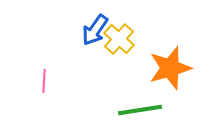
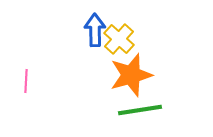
blue arrow: rotated 144 degrees clockwise
orange star: moved 39 px left, 7 px down
pink line: moved 18 px left
